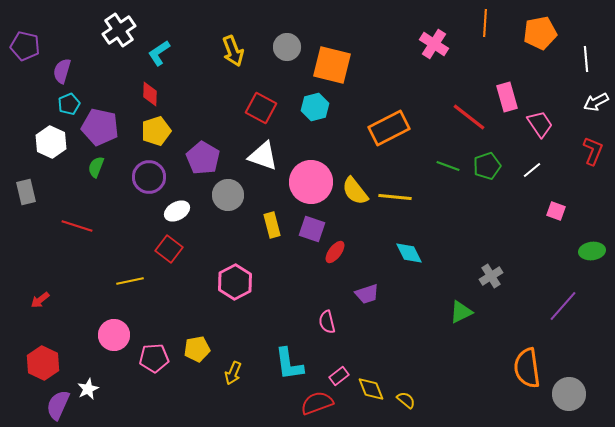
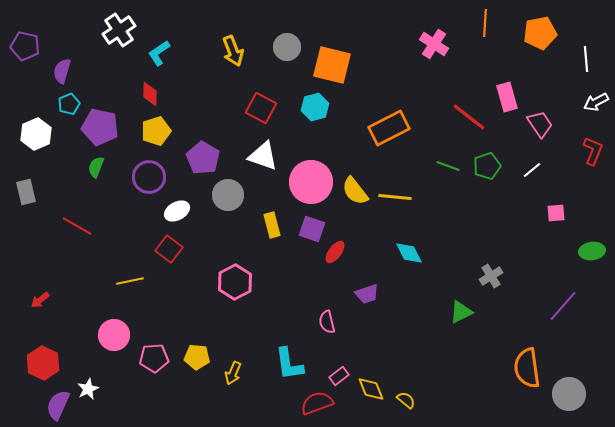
white hexagon at (51, 142): moved 15 px left, 8 px up; rotated 12 degrees clockwise
pink square at (556, 211): moved 2 px down; rotated 24 degrees counterclockwise
red line at (77, 226): rotated 12 degrees clockwise
yellow pentagon at (197, 349): moved 8 px down; rotated 15 degrees clockwise
